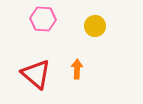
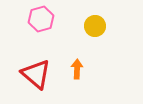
pink hexagon: moved 2 px left; rotated 20 degrees counterclockwise
